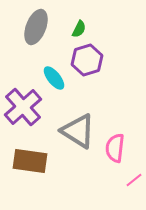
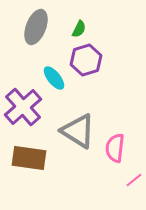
purple hexagon: moved 1 px left
brown rectangle: moved 1 px left, 3 px up
